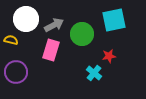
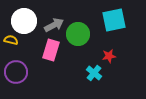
white circle: moved 2 px left, 2 px down
green circle: moved 4 px left
